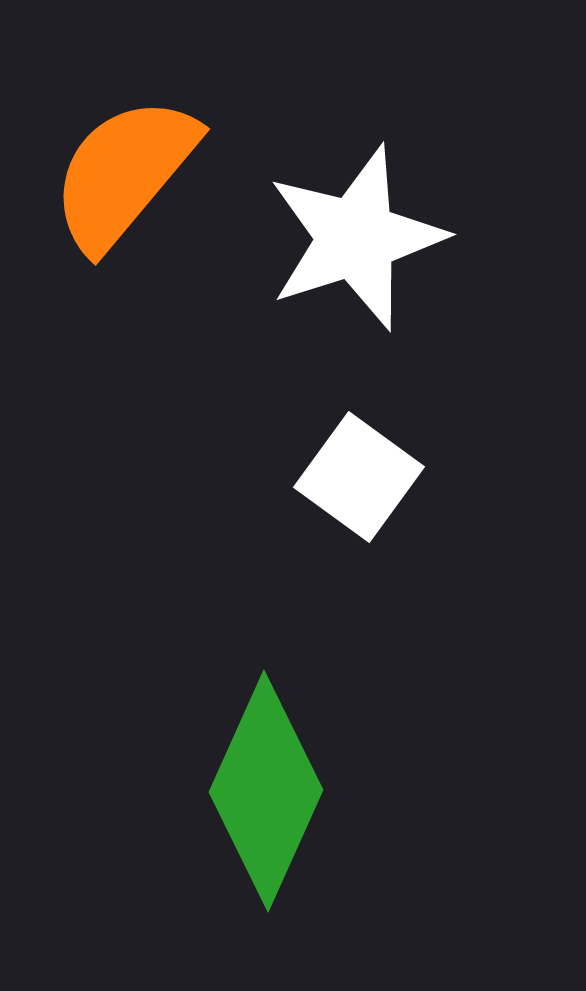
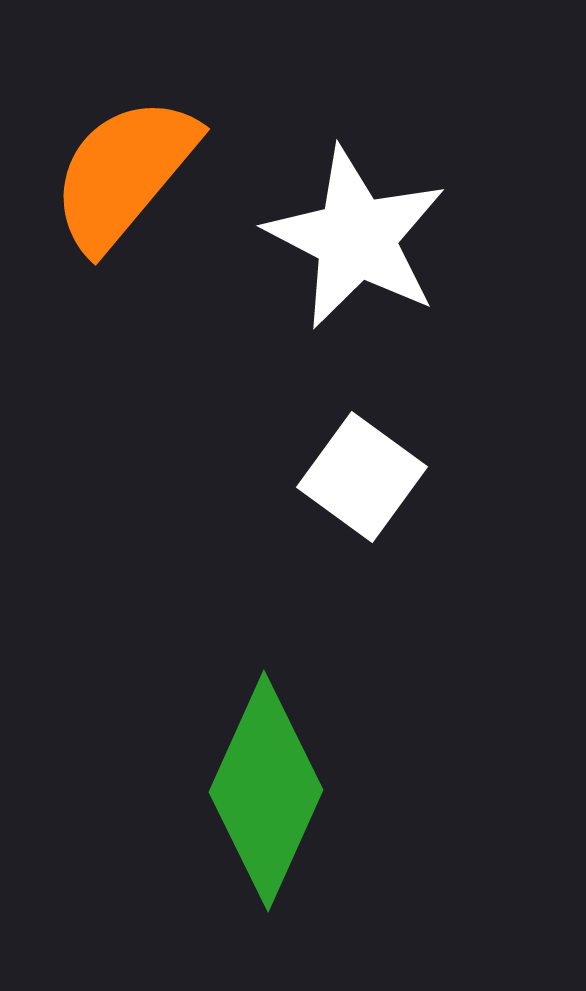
white star: rotated 27 degrees counterclockwise
white square: moved 3 px right
